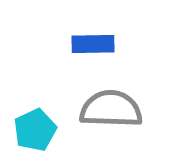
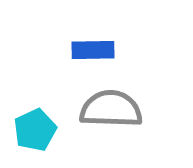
blue rectangle: moved 6 px down
